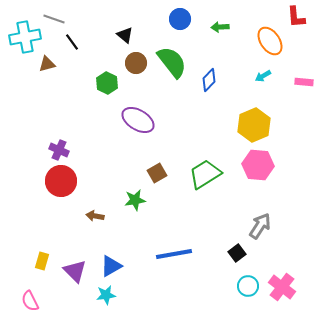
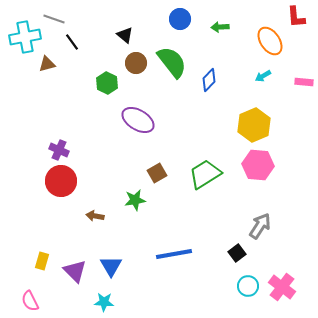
blue triangle: rotated 30 degrees counterclockwise
cyan star: moved 2 px left, 7 px down; rotated 12 degrees clockwise
